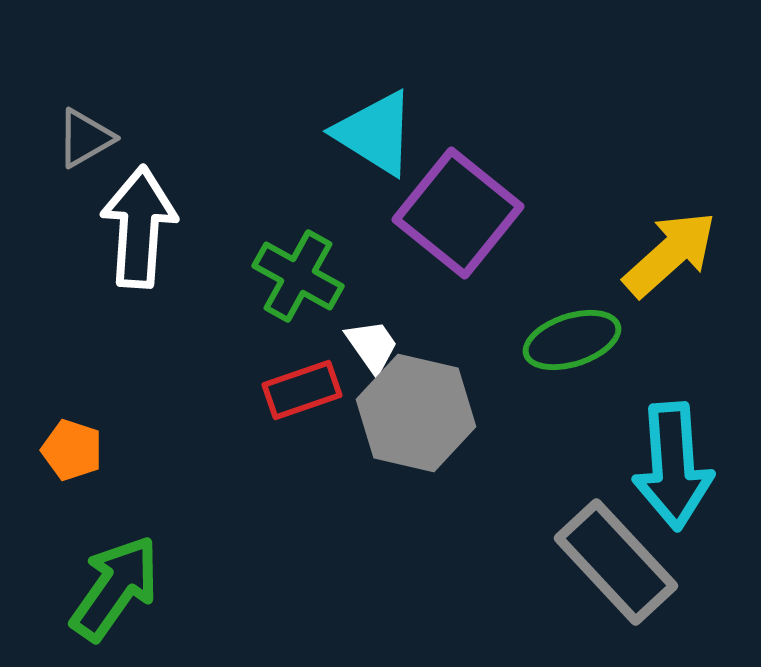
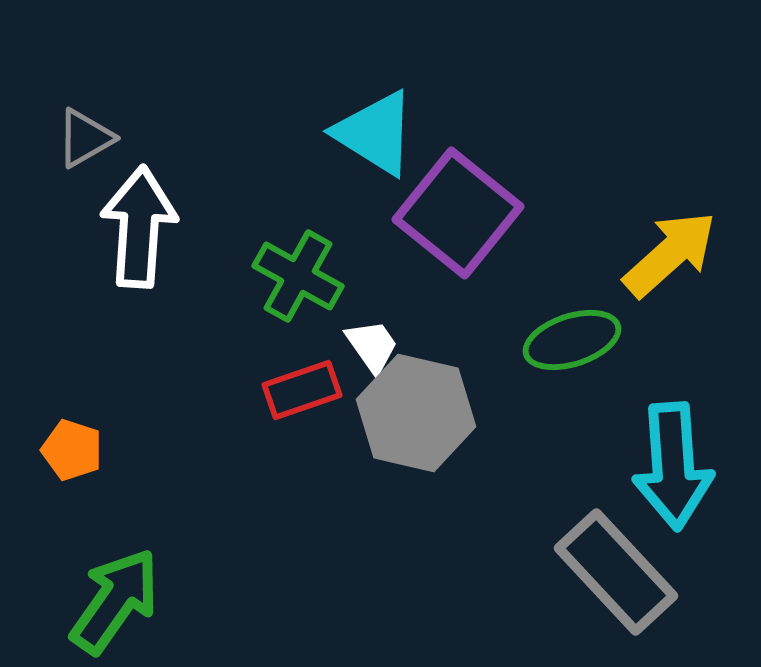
gray rectangle: moved 10 px down
green arrow: moved 13 px down
